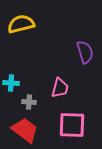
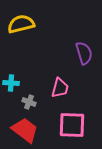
purple semicircle: moved 1 px left, 1 px down
gray cross: rotated 16 degrees clockwise
